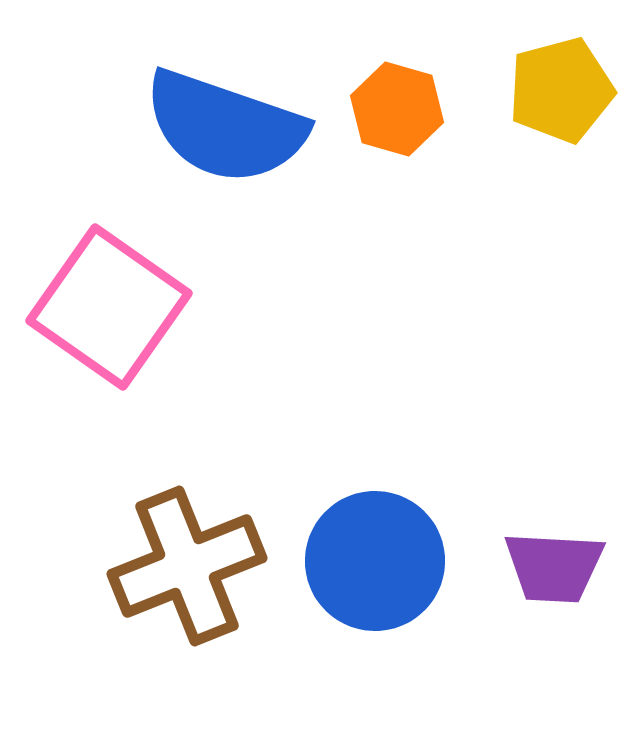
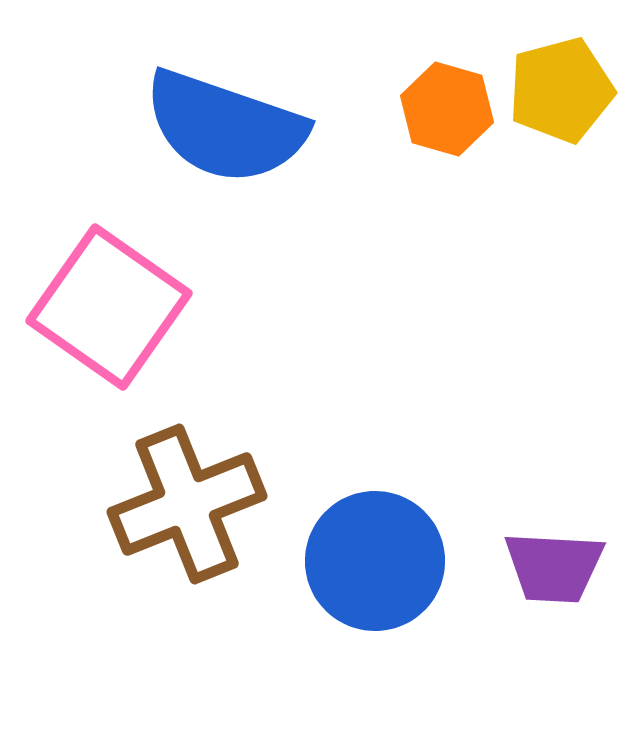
orange hexagon: moved 50 px right
brown cross: moved 62 px up
